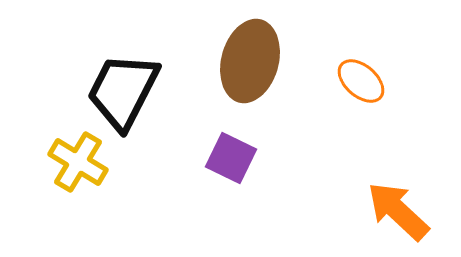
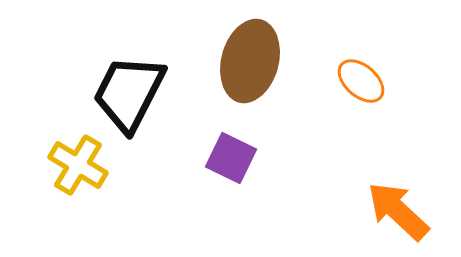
black trapezoid: moved 6 px right, 2 px down
yellow cross: moved 3 px down
